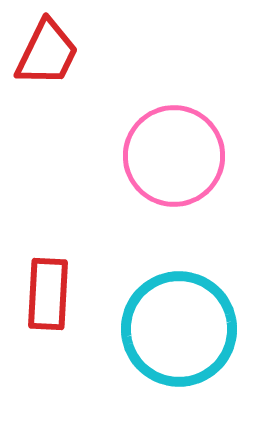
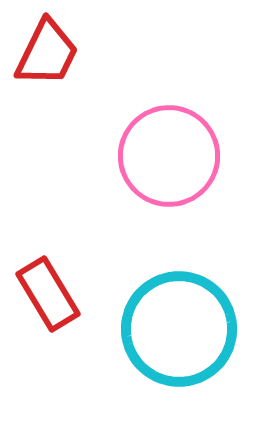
pink circle: moved 5 px left
red rectangle: rotated 34 degrees counterclockwise
